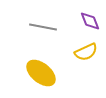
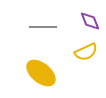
gray line: rotated 12 degrees counterclockwise
